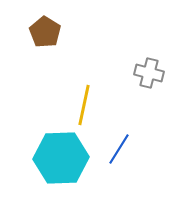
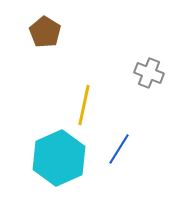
gray cross: rotated 8 degrees clockwise
cyan hexagon: moved 2 px left; rotated 22 degrees counterclockwise
